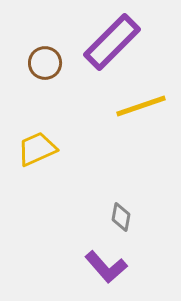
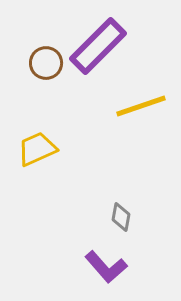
purple rectangle: moved 14 px left, 4 px down
brown circle: moved 1 px right
